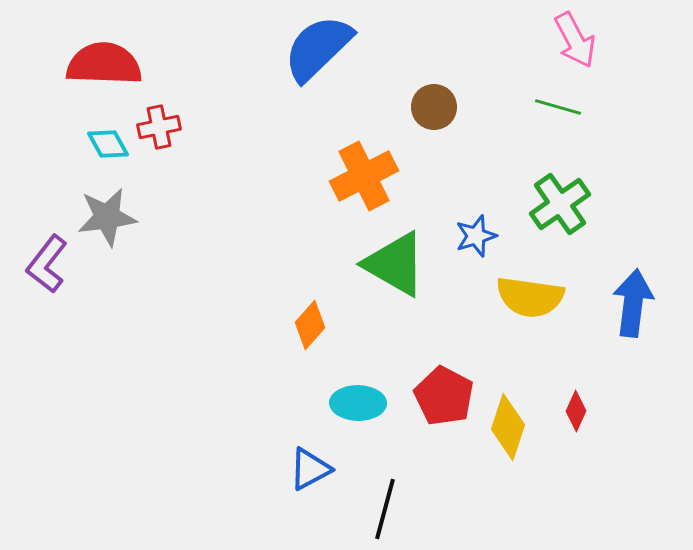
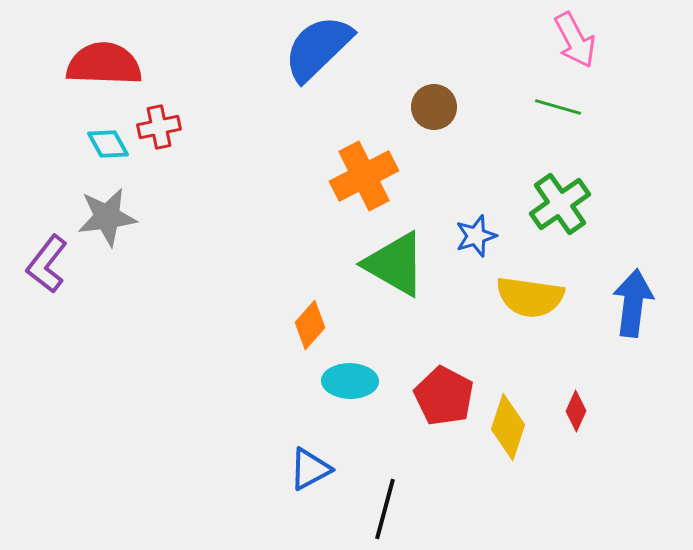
cyan ellipse: moved 8 px left, 22 px up
